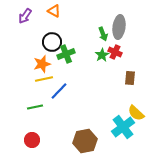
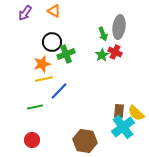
purple arrow: moved 3 px up
brown rectangle: moved 11 px left, 33 px down
brown hexagon: rotated 20 degrees clockwise
